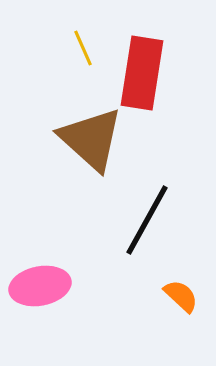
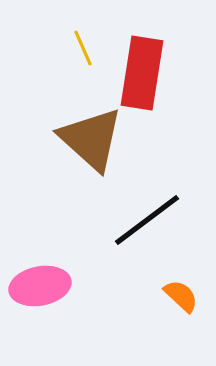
black line: rotated 24 degrees clockwise
